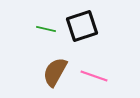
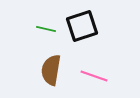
brown semicircle: moved 4 px left, 2 px up; rotated 20 degrees counterclockwise
